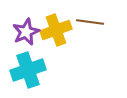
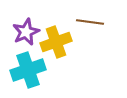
yellow cross: moved 12 px down
